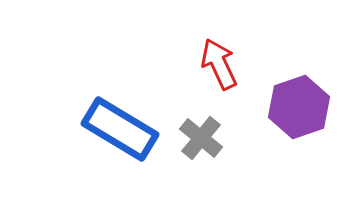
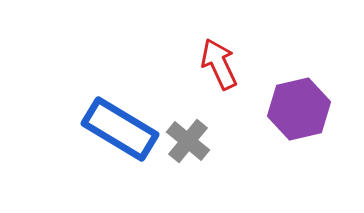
purple hexagon: moved 2 px down; rotated 6 degrees clockwise
gray cross: moved 13 px left, 3 px down
